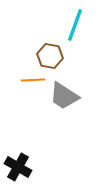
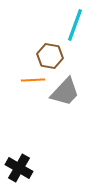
gray trapezoid: moved 1 px right, 4 px up; rotated 80 degrees counterclockwise
black cross: moved 1 px right, 1 px down
